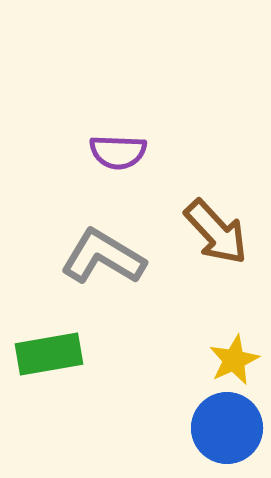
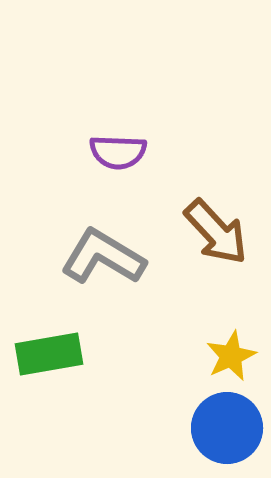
yellow star: moved 3 px left, 4 px up
